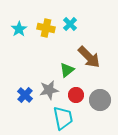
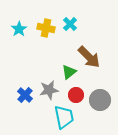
green triangle: moved 2 px right, 2 px down
cyan trapezoid: moved 1 px right, 1 px up
